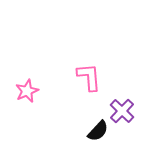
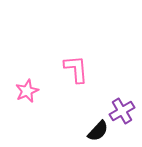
pink L-shape: moved 13 px left, 8 px up
purple cross: rotated 15 degrees clockwise
